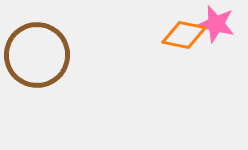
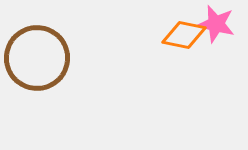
brown circle: moved 3 px down
